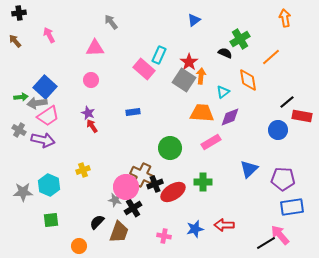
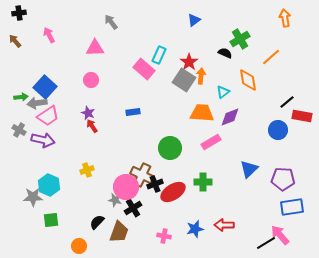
yellow cross at (83, 170): moved 4 px right
gray star at (23, 192): moved 10 px right, 5 px down
